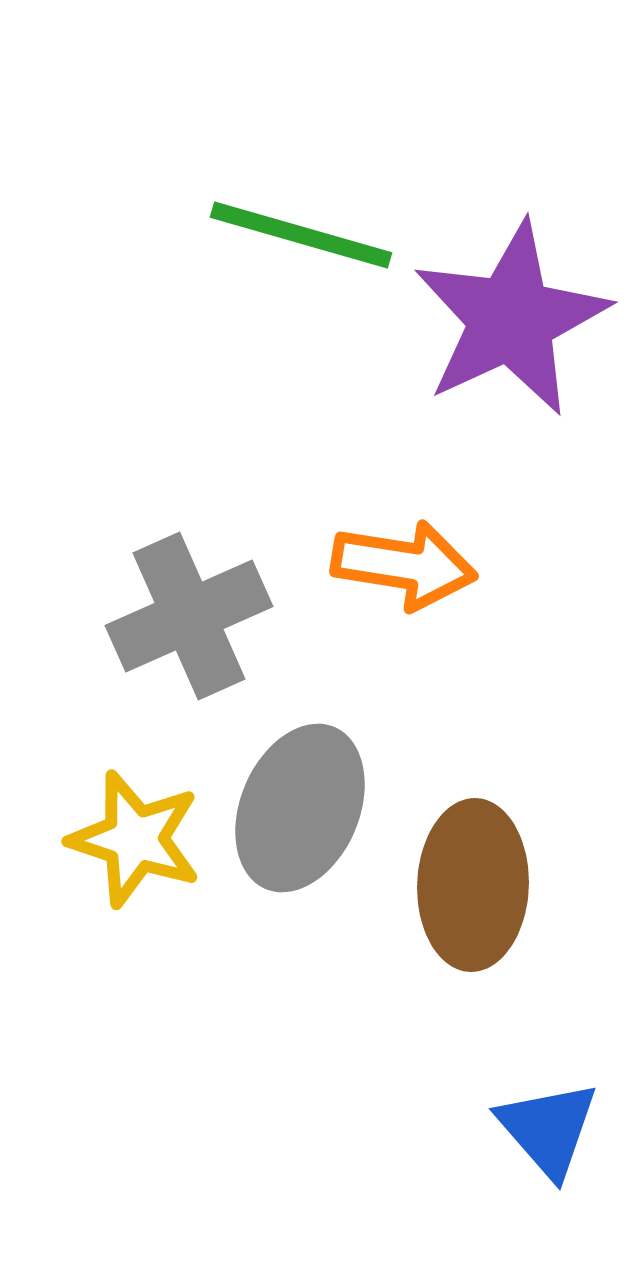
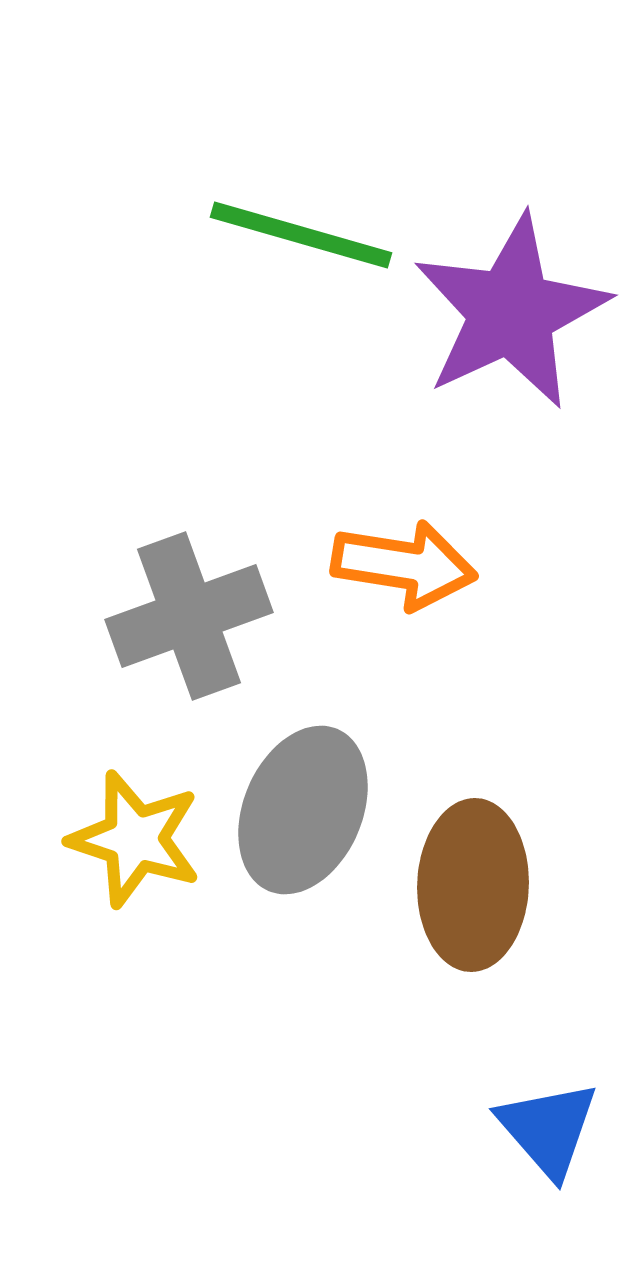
purple star: moved 7 px up
gray cross: rotated 4 degrees clockwise
gray ellipse: moved 3 px right, 2 px down
